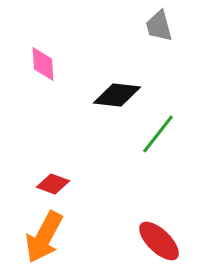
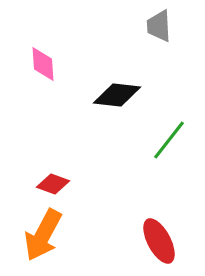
gray trapezoid: rotated 12 degrees clockwise
green line: moved 11 px right, 6 px down
orange arrow: moved 1 px left, 2 px up
red ellipse: rotated 18 degrees clockwise
